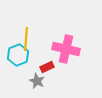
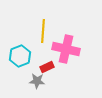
yellow line: moved 17 px right, 8 px up
cyan hexagon: moved 2 px right, 1 px down
gray star: rotated 21 degrees counterclockwise
